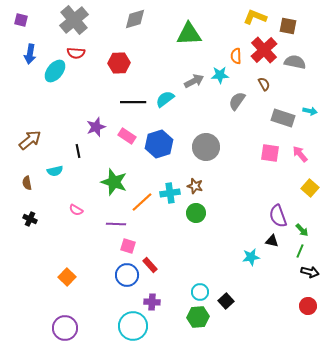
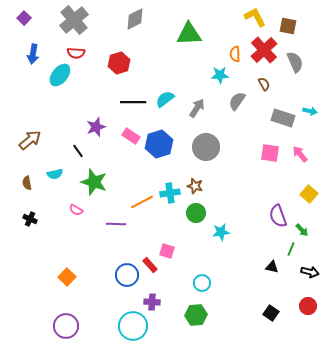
yellow L-shape at (255, 17): rotated 40 degrees clockwise
gray diamond at (135, 19): rotated 10 degrees counterclockwise
purple square at (21, 20): moved 3 px right, 2 px up; rotated 32 degrees clockwise
blue arrow at (30, 54): moved 3 px right
orange semicircle at (236, 56): moved 1 px left, 2 px up
gray semicircle at (295, 62): rotated 55 degrees clockwise
red hexagon at (119, 63): rotated 15 degrees counterclockwise
cyan ellipse at (55, 71): moved 5 px right, 4 px down
gray arrow at (194, 81): moved 3 px right, 27 px down; rotated 30 degrees counterclockwise
pink rectangle at (127, 136): moved 4 px right
black line at (78, 151): rotated 24 degrees counterclockwise
cyan semicircle at (55, 171): moved 3 px down
green star at (114, 182): moved 20 px left
yellow square at (310, 188): moved 1 px left, 6 px down
orange line at (142, 202): rotated 15 degrees clockwise
black triangle at (272, 241): moved 26 px down
pink square at (128, 246): moved 39 px right, 5 px down
green line at (300, 251): moved 9 px left, 2 px up
cyan star at (251, 257): moved 30 px left, 25 px up
cyan circle at (200, 292): moved 2 px right, 9 px up
black square at (226, 301): moved 45 px right, 12 px down; rotated 14 degrees counterclockwise
green hexagon at (198, 317): moved 2 px left, 2 px up
purple circle at (65, 328): moved 1 px right, 2 px up
